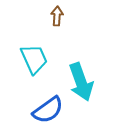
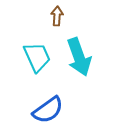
cyan trapezoid: moved 3 px right, 2 px up
cyan arrow: moved 2 px left, 25 px up
